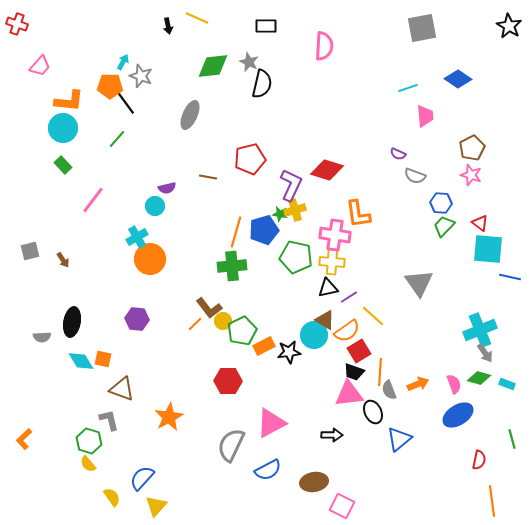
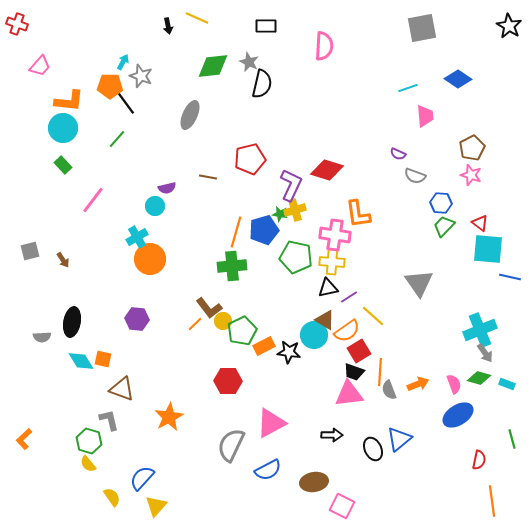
black star at (289, 352): rotated 15 degrees clockwise
black ellipse at (373, 412): moved 37 px down
